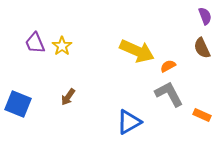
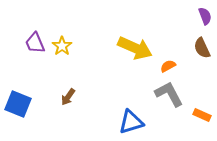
yellow arrow: moved 2 px left, 3 px up
blue triangle: moved 2 px right; rotated 12 degrees clockwise
